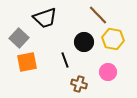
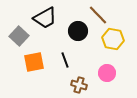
black trapezoid: rotated 10 degrees counterclockwise
gray square: moved 2 px up
black circle: moved 6 px left, 11 px up
orange square: moved 7 px right
pink circle: moved 1 px left, 1 px down
brown cross: moved 1 px down
